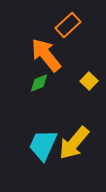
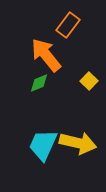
orange rectangle: rotated 10 degrees counterclockwise
yellow arrow: moved 4 px right; rotated 117 degrees counterclockwise
